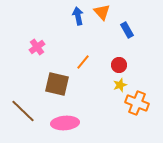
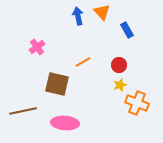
orange line: rotated 21 degrees clockwise
brown line: rotated 56 degrees counterclockwise
pink ellipse: rotated 8 degrees clockwise
